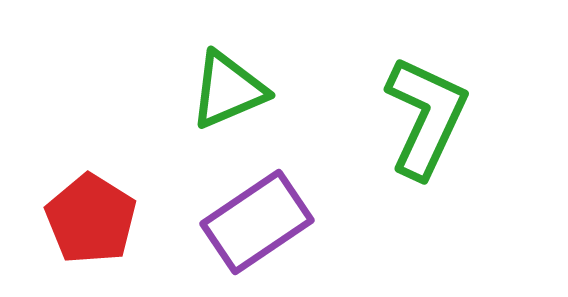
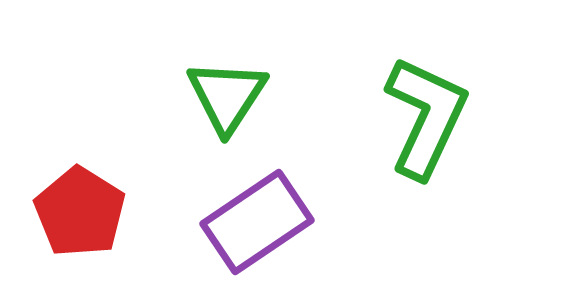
green triangle: moved 1 px left, 6 px down; rotated 34 degrees counterclockwise
red pentagon: moved 11 px left, 7 px up
